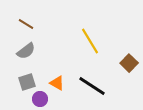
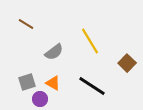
gray semicircle: moved 28 px right, 1 px down
brown square: moved 2 px left
orange triangle: moved 4 px left
